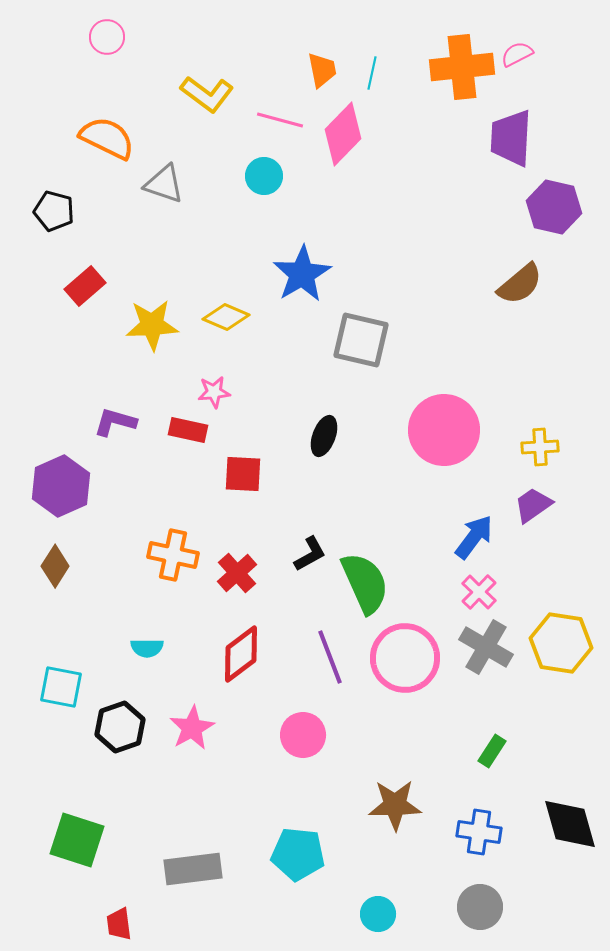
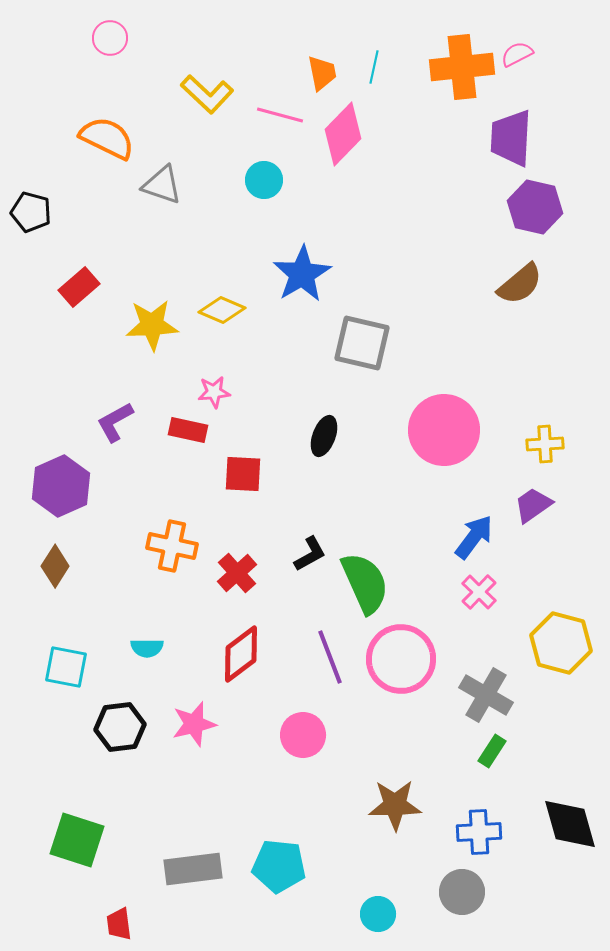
pink circle at (107, 37): moved 3 px right, 1 px down
orange trapezoid at (322, 70): moved 3 px down
cyan line at (372, 73): moved 2 px right, 6 px up
yellow L-shape at (207, 94): rotated 6 degrees clockwise
pink line at (280, 120): moved 5 px up
cyan circle at (264, 176): moved 4 px down
gray triangle at (164, 184): moved 2 px left, 1 px down
purple hexagon at (554, 207): moved 19 px left
black pentagon at (54, 211): moved 23 px left, 1 px down
red rectangle at (85, 286): moved 6 px left, 1 px down
yellow diamond at (226, 317): moved 4 px left, 7 px up
gray square at (361, 340): moved 1 px right, 3 px down
purple L-shape at (115, 422): rotated 45 degrees counterclockwise
yellow cross at (540, 447): moved 5 px right, 3 px up
orange cross at (173, 555): moved 1 px left, 9 px up
yellow hexagon at (561, 643): rotated 6 degrees clockwise
gray cross at (486, 647): moved 48 px down
pink circle at (405, 658): moved 4 px left, 1 px down
cyan square at (61, 687): moved 5 px right, 20 px up
black hexagon at (120, 727): rotated 12 degrees clockwise
pink star at (192, 728): moved 2 px right, 4 px up; rotated 15 degrees clockwise
blue cross at (479, 832): rotated 12 degrees counterclockwise
cyan pentagon at (298, 854): moved 19 px left, 12 px down
gray circle at (480, 907): moved 18 px left, 15 px up
